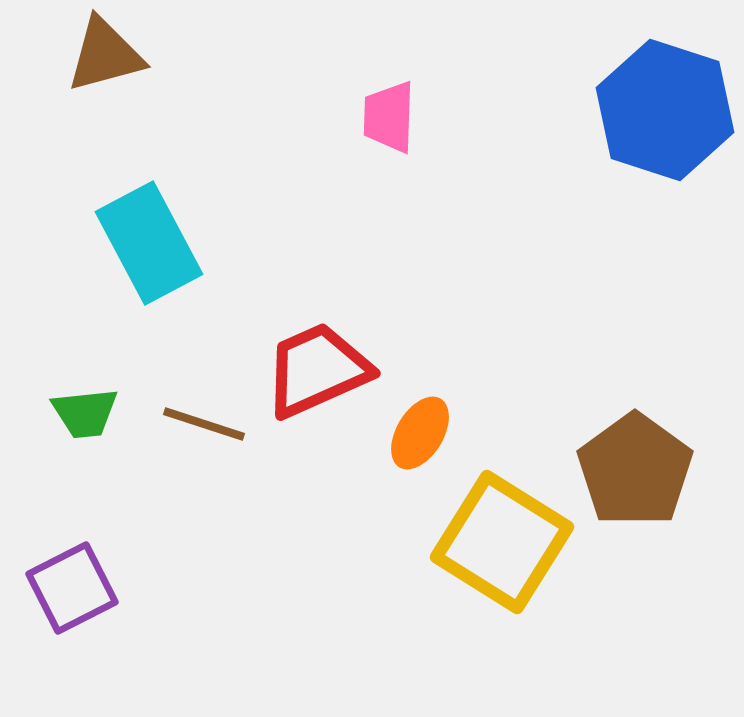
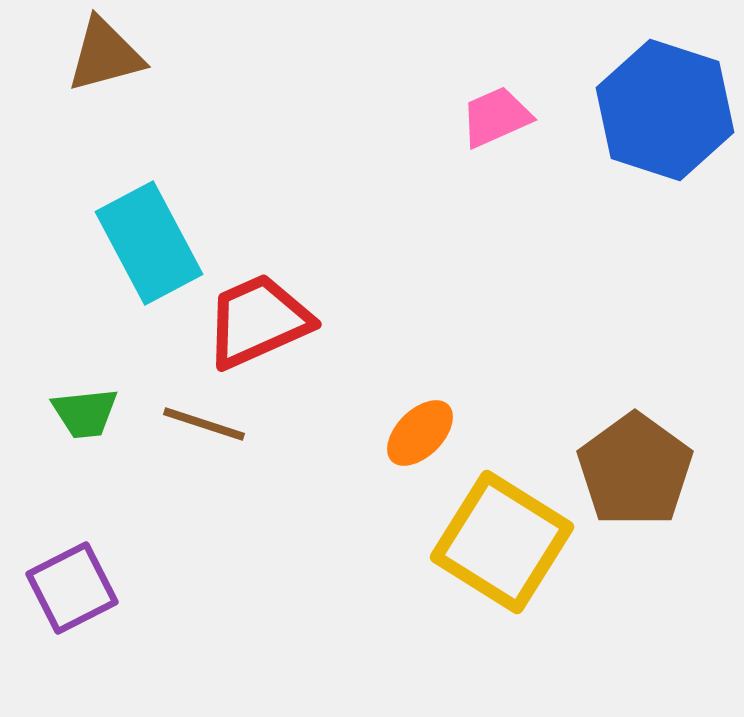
pink trapezoid: moved 107 px right; rotated 64 degrees clockwise
red trapezoid: moved 59 px left, 49 px up
orange ellipse: rotated 14 degrees clockwise
